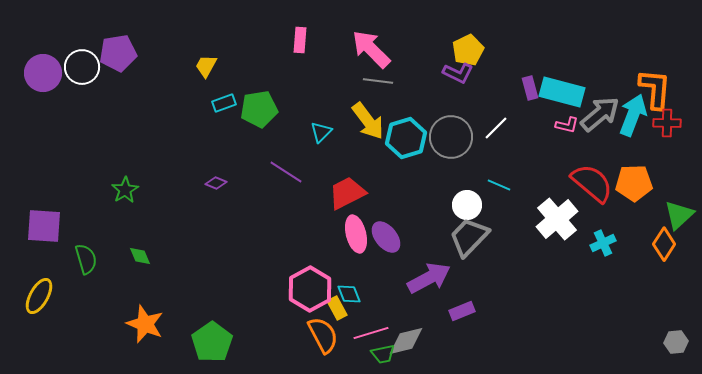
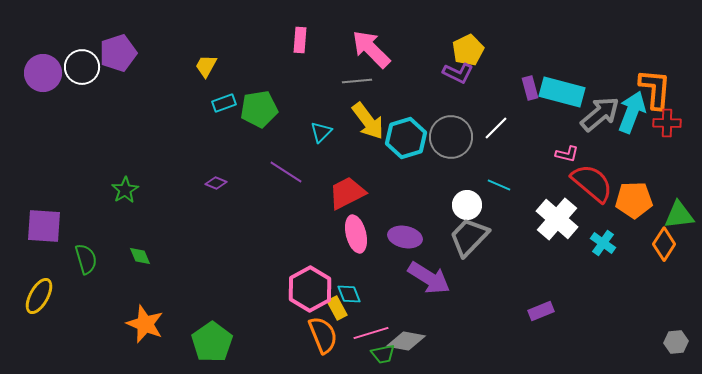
purple pentagon at (118, 53): rotated 9 degrees counterclockwise
gray line at (378, 81): moved 21 px left; rotated 12 degrees counterclockwise
cyan arrow at (633, 115): moved 1 px left, 3 px up
pink L-shape at (567, 125): moved 29 px down
orange pentagon at (634, 183): moved 17 px down
green triangle at (679, 215): rotated 36 degrees clockwise
white cross at (557, 219): rotated 9 degrees counterclockwise
purple ellipse at (386, 237): moved 19 px right; rotated 40 degrees counterclockwise
cyan cross at (603, 243): rotated 30 degrees counterclockwise
purple arrow at (429, 278): rotated 60 degrees clockwise
purple rectangle at (462, 311): moved 79 px right
orange semicircle at (323, 335): rotated 6 degrees clockwise
gray diamond at (406, 341): rotated 24 degrees clockwise
